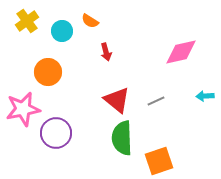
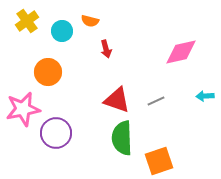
orange semicircle: rotated 18 degrees counterclockwise
red arrow: moved 3 px up
red triangle: rotated 20 degrees counterclockwise
